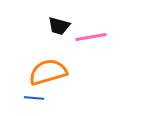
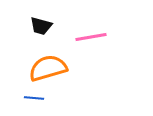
black trapezoid: moved 18 px left
orange semicircle: moved 4 px up
